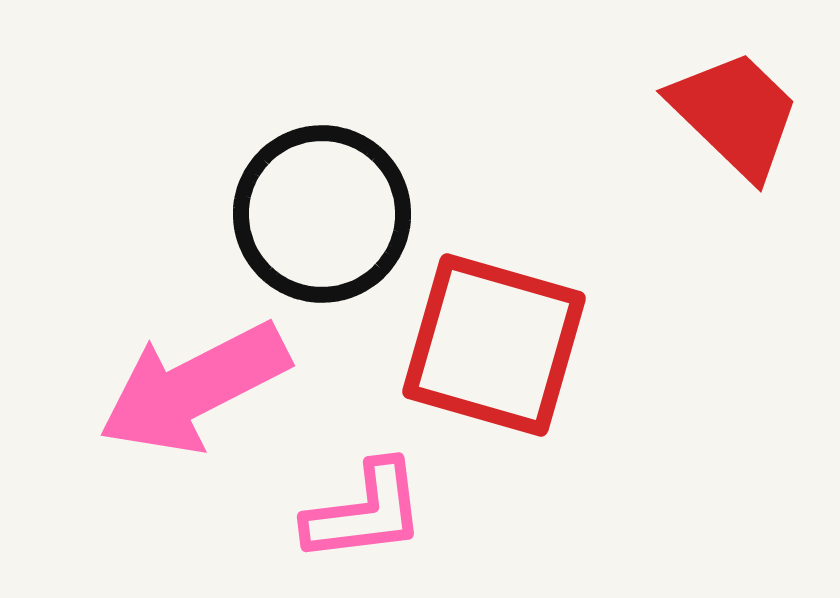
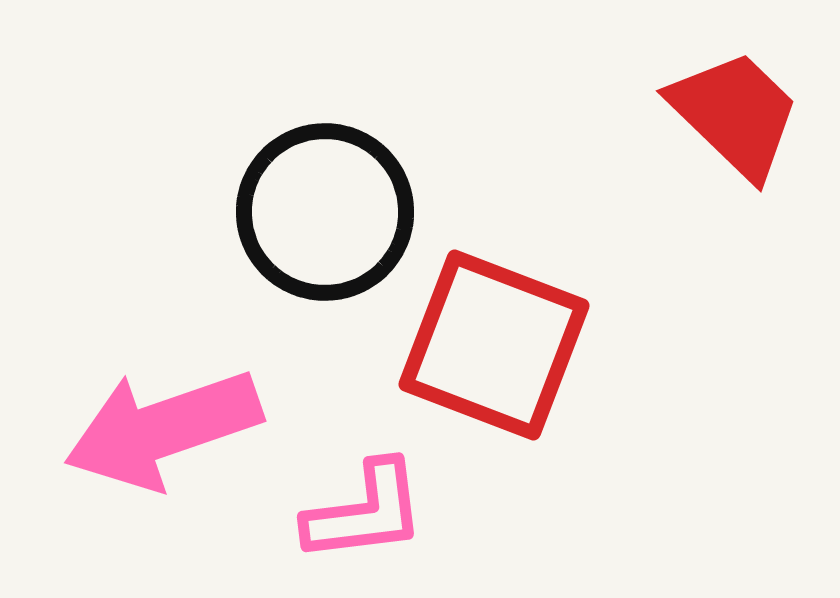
black circle: moved 3 px right, 2 px up
red square: rotated 5 degrees clockwise
pink arrow: moved 31 px left, 41 px down; rotated 8 degrees clockwise
